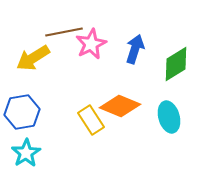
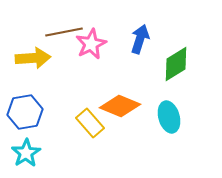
blue arrow: moved 5 px right, 10 px up
yellow arrow: rotated 152 degrees counterclockwise
blue hexagon: moved 3 px right
yellow rectangle: moved 1 px left, 3 px down; rotated 8 degrees counterclockwise
